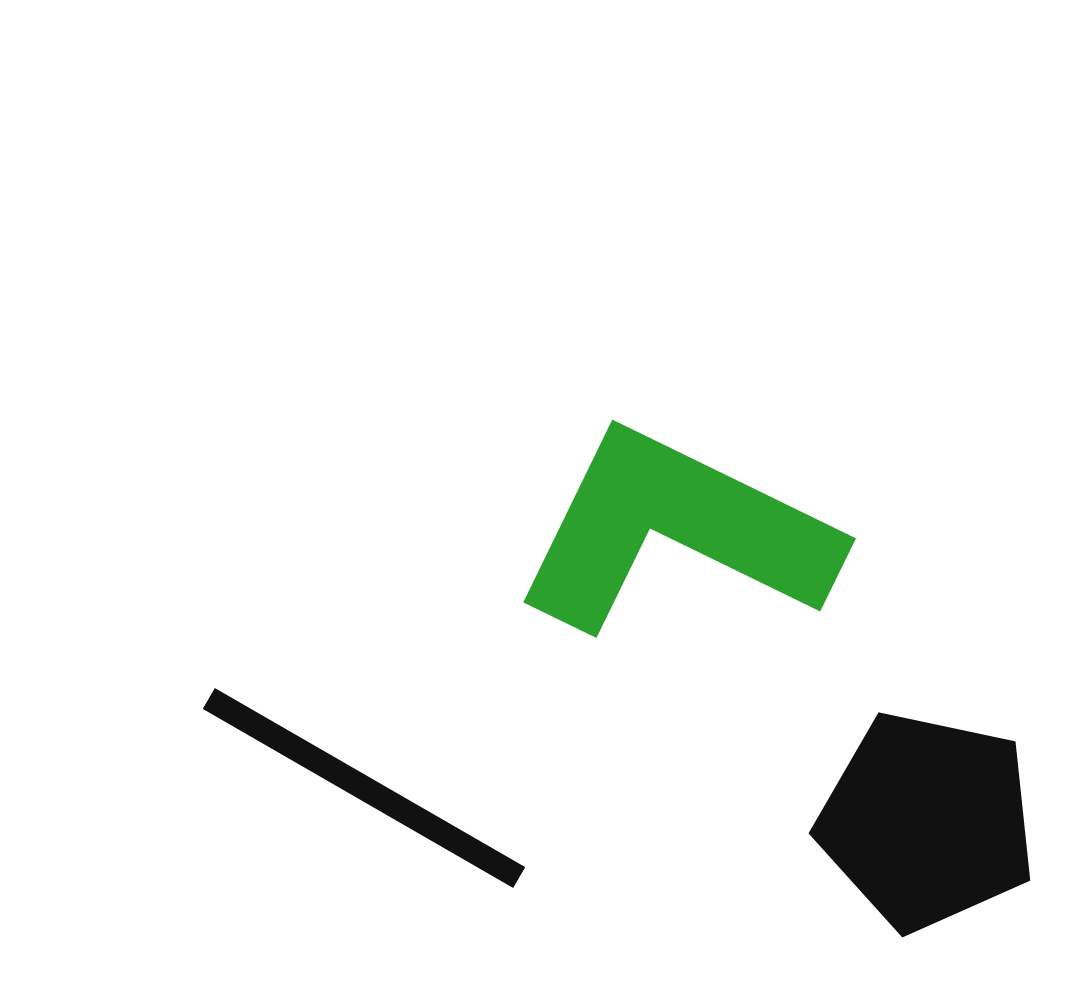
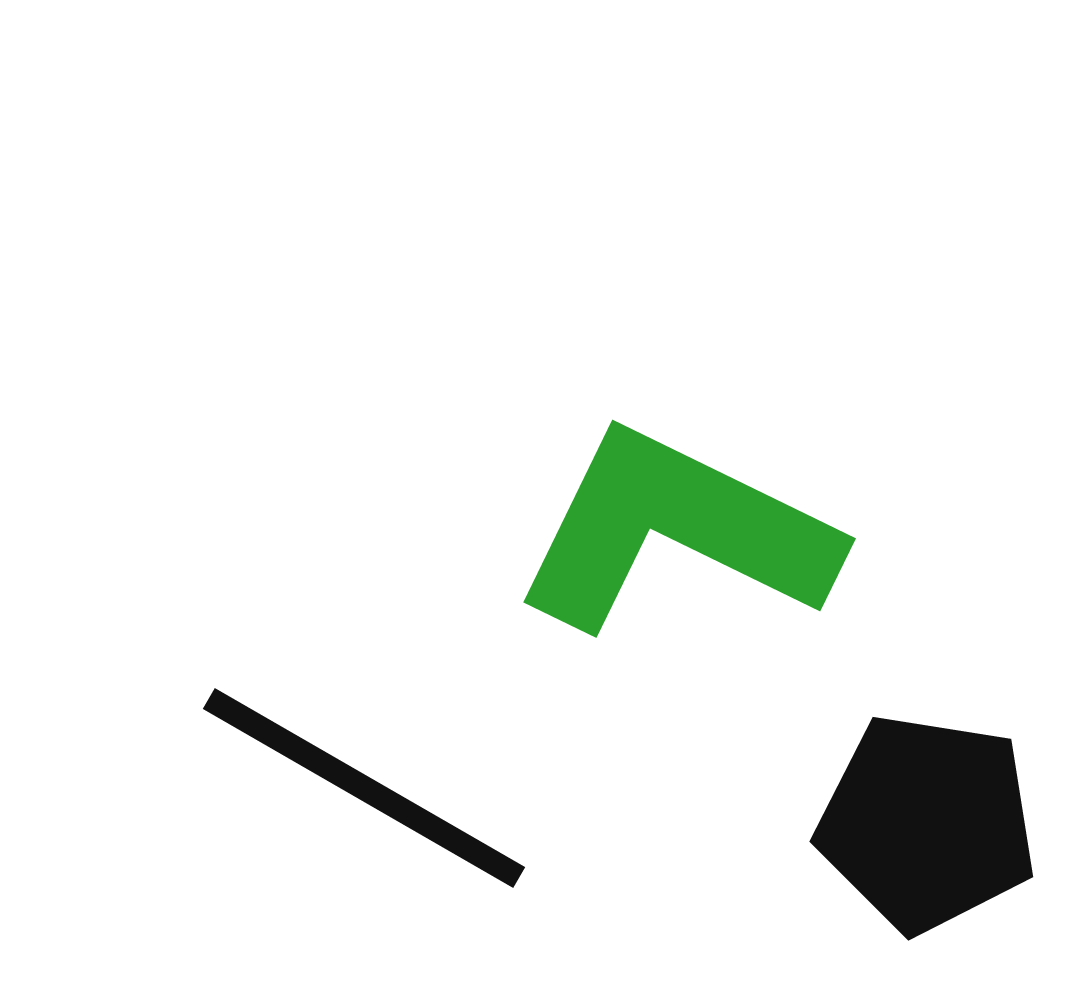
black pentagon: moved 2 px down; rotated 3 degrees counterclockwise
